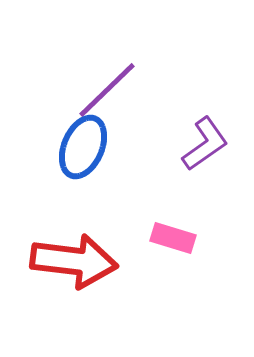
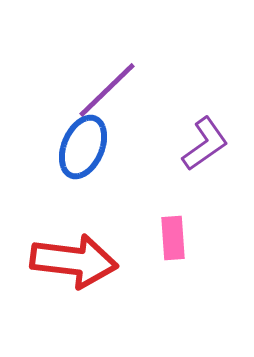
pink rectangle: rotated 69 degrees clockwise
